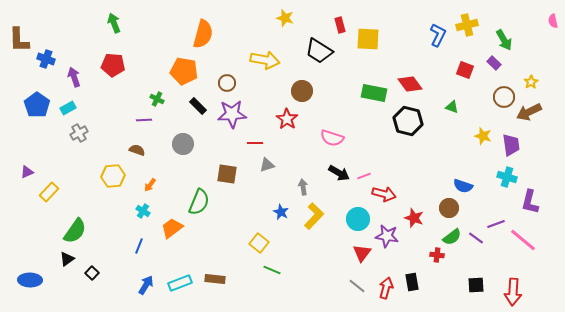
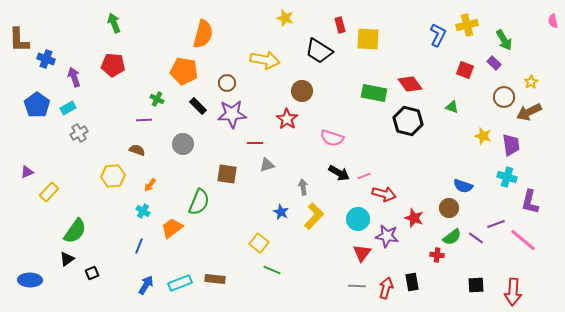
black square at (92, 273): rotated 24 degrees clockwise
gray line at (357, 286): rotated 36 degrees counterclockwise
